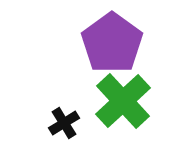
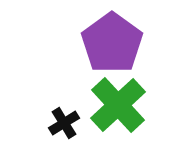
green cross: moved 5 px left, 4 px down
